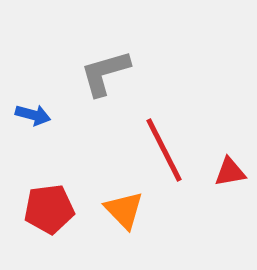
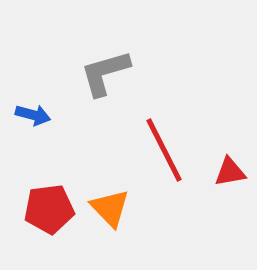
orange triangle: moved 14 px left, 2 px up
